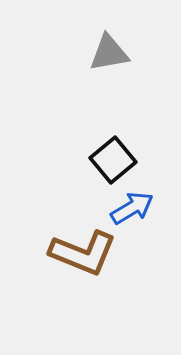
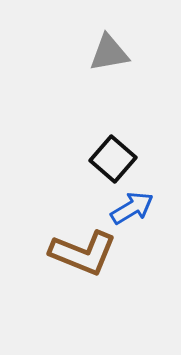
black square: moved 1 px up; rotated 9 degrees counterclockwise
